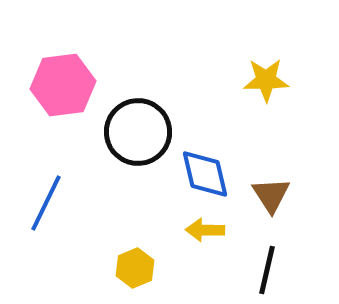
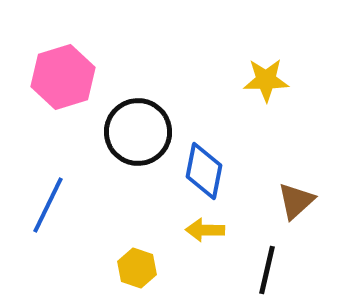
pink hexagon: moved 8 px up; rotated 10 degrees counterclockwise
blue diamond: moved 1 px left, 3 px up; rotated 24 degrees clockwise
brown triangle: moved 25 px right, 6 px down; rotated 21 degrees clockwise
blue line: moved 2 px right, 2 px down
yellow hexagon: moved 2 px right; rotated 18 degrees counterclockwise
